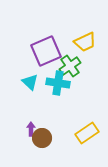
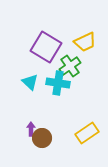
purple square: moved 4 px up; rotated 36 degrees counterclockwise
